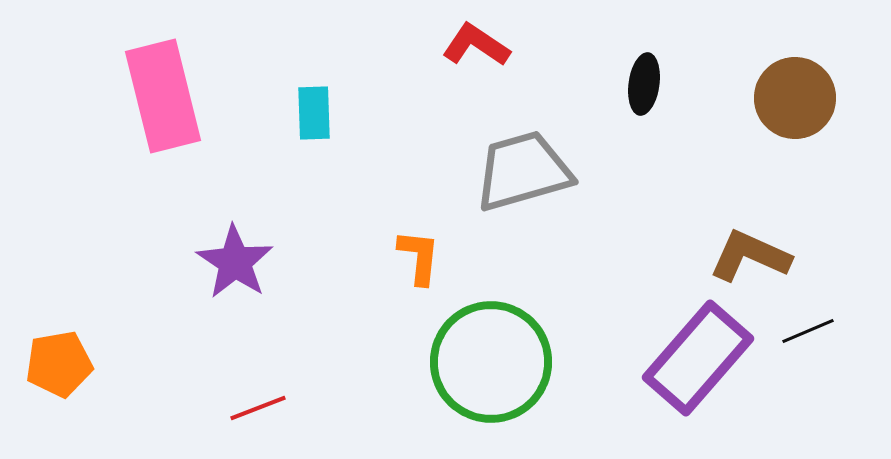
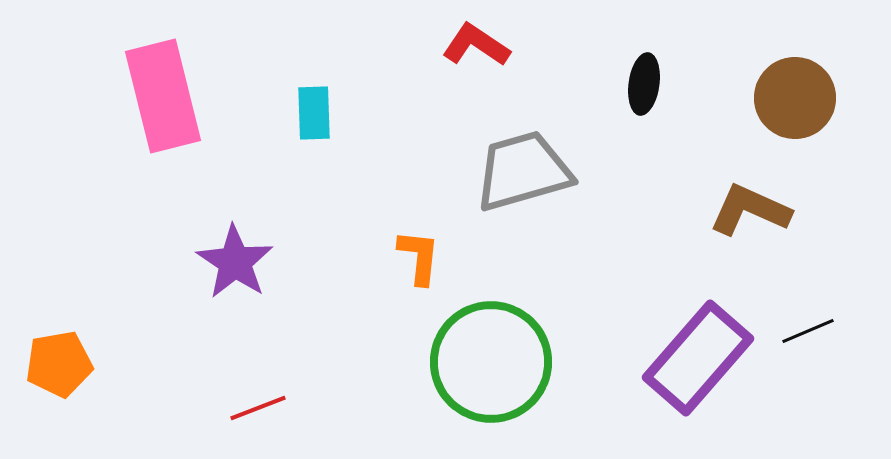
brown L-shape: moved 46 px up
